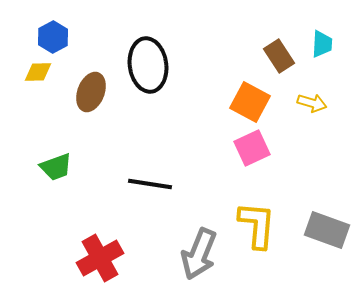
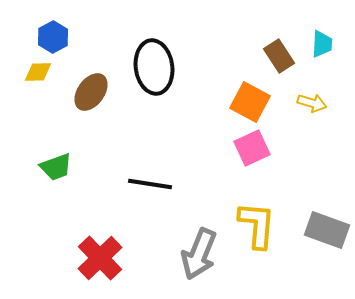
black ellipse: moved 6 px right, 2 px down
brown ellipse: rotated 15 degrees clockwise
red cross: rotated 15 degrees counterclockwise
